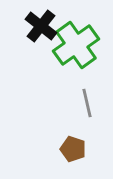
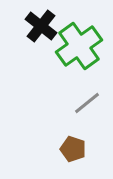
green cross: moved 3 px right, 1 px down
gray line: rotated 64 degrees clockwise
